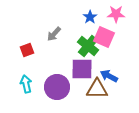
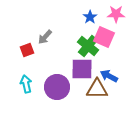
gray arrow: moved 9 px left, 3 px down
